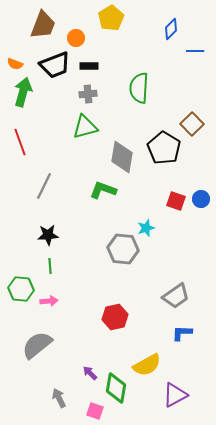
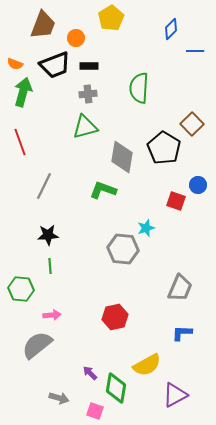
blue circle: moved 3 px left, 14 px up
gray trapezoid: moved 4 px right, 8 px up; rotated 32 degrees counterclockwise
pink arrow: moved 3 px right, 14 px down
gray arrow: rotated 132 degrees clockwise
